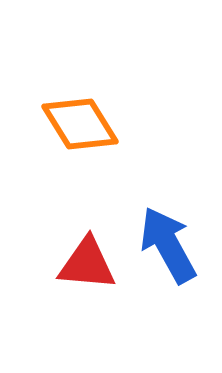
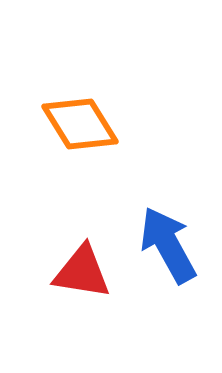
red triangle: moved 5 px left, 8 px down; rotated 4 degrees clockwise
